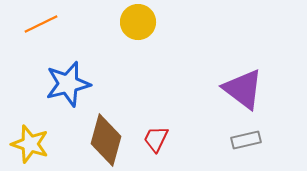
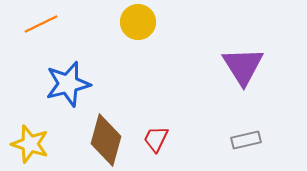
purple triangle: moved 23 px up; rotated 21 degrees clockwise
